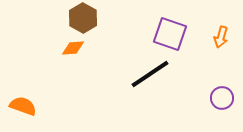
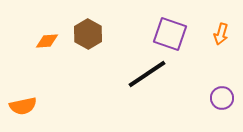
brown hexagon: moved 5 px right, 16 px down
orange arrow: moved 3 px up
orange diamond: moved 26 px left, 7 px up
black line: moved 3 px left
orange semicircle: rotated 148 degrees clockwise
